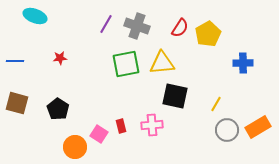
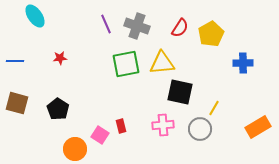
cyan ellipse: rotated 35 degrees clockwise
purple line: rotated 54 degrees counterclockwise
yellow pentagon: moved 3 px right
black square: moved 5 px right, 4 px up
yellow line: moved 2 px left, 4 px down
pink cross: moved 11 px right
gray circle: moved 27 px left, 1 px up
pink square: moved 1 px right, 1 px down
orange circle: moved 2 px down
